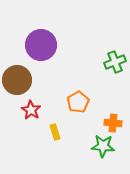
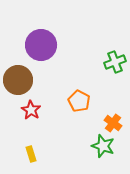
brown circle: moved 1 px right
orange pentagon: moved 1 px right, 1 px up; rotated 15 degrees counterclockwise
orange cross: rotated 30 degrees clockwise
yellow rectangle: moved 24 px left, 22 px down
green star: rotated 15 degrees clockwise
